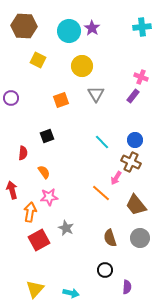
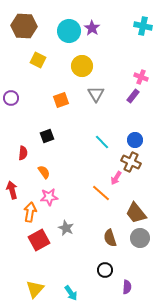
cyan cross: moved 1 px right, 1 px up; rotated 18 degrees clockwise
brown trapezoid: moved 8 px down
cyan arrow: rotated 42 degrees clockwise
